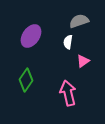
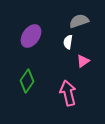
green diamond: moved 1 px right, 1 px down
